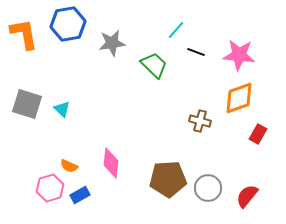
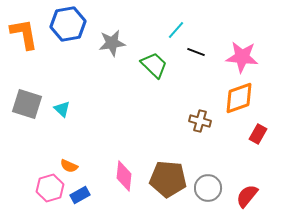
pink star: moved 3 px right, 2 px down
pink diamond: moved 13 px right, 13 px down
brown pentagon: rotated 9 degrees clockwise
